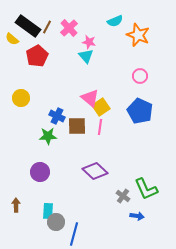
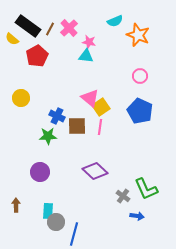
brown line: moved 3 px right, 2 px down
cyan triangle: rotated 42 degrees counterclockwise
